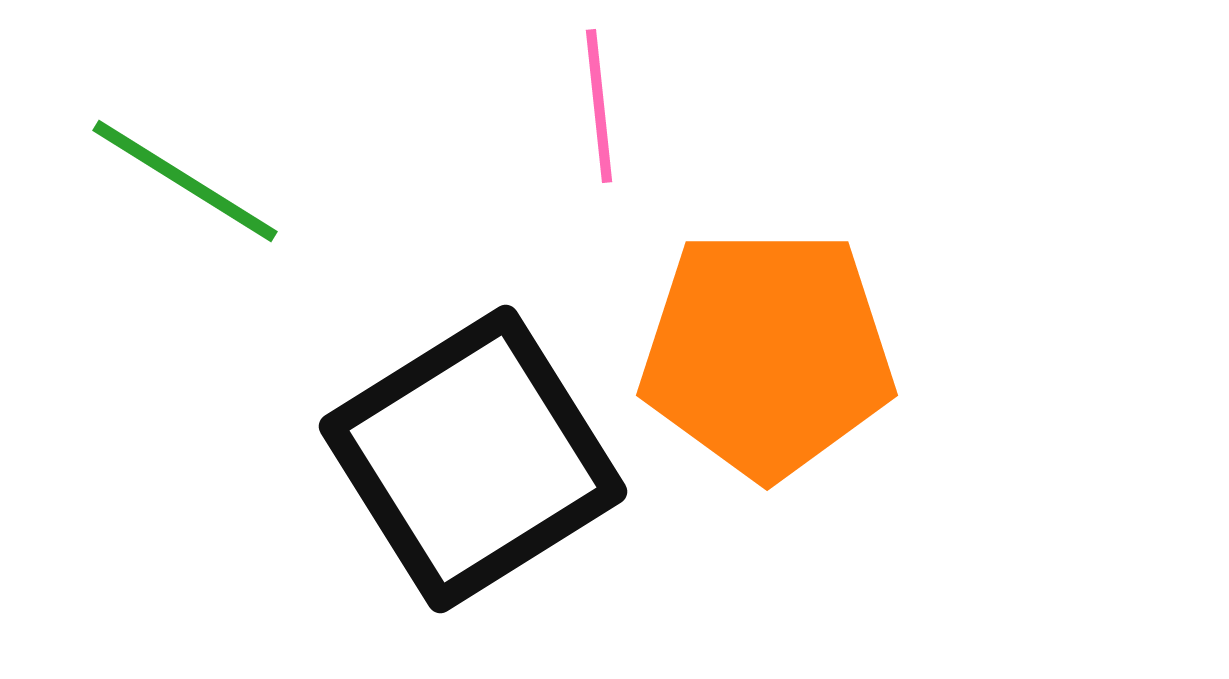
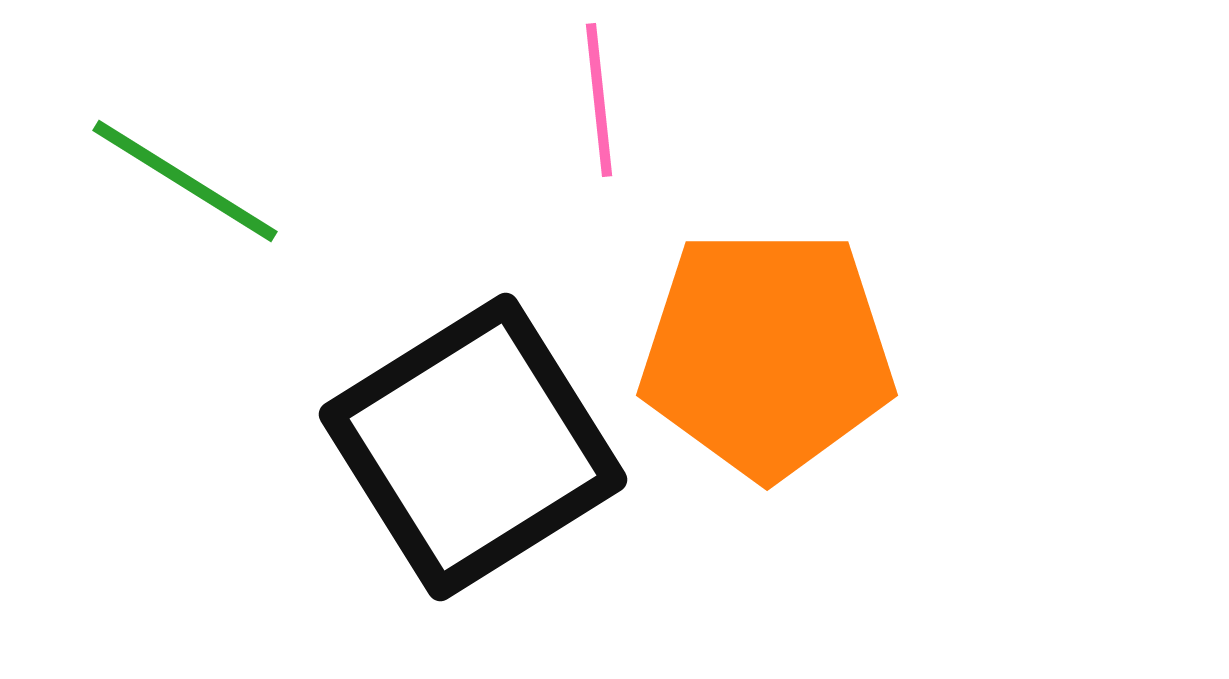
pink line: moved 6 px up
black square: moved 12 px up
